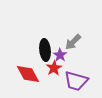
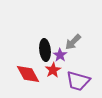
red star: moved 1 px left, 2 px down
purple trapezoid: moved 2 px right
